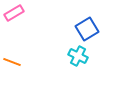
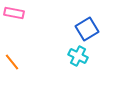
pink rectangle: rotated 42 degrees clockwise
orange line: rotated 30 degrees clockwise
